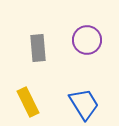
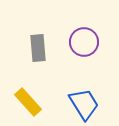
purple circle: moved 3 px left, 2 px down
yellow rectangle: rotated 16 degrees counterclockwise
